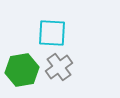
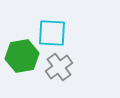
green hexagon: moved 14 px up
